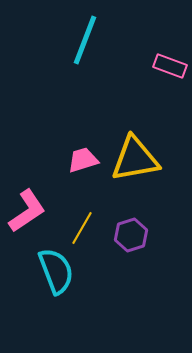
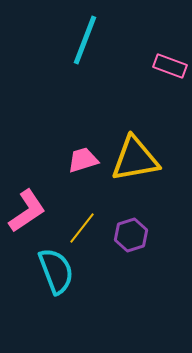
yellow line: rotated 8 degrees clockwise
